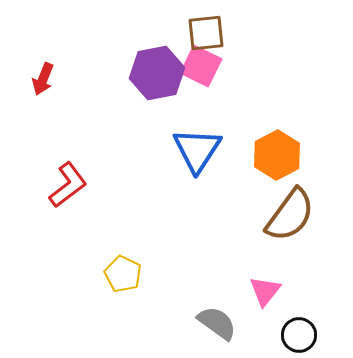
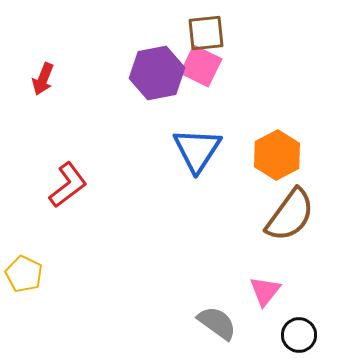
yellow pentagon: moved 99 px left
